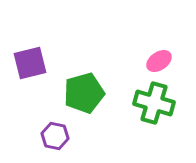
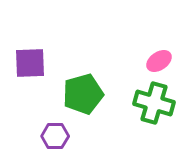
purple square: rotated 12 degrees clockwise
green pentagon: moved 1 px left, 1 px down
purple hexagon: rotated 12 degrees counterclockwise
